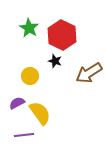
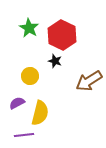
brown arrow: moved 8 px down
yellow semicircle: rotated 50 degrees clockwise
